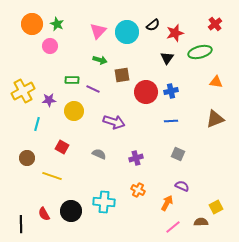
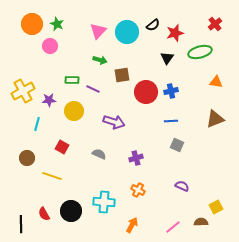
gray square: moved 1 px left, 9 px up
orange arrow: moved 35 px left, 22 px down
